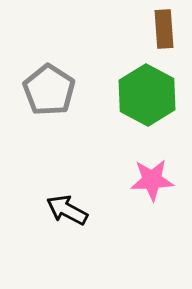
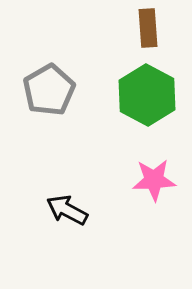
brown rectangle: moved 16 px left, 1 px up
gray pentagon: rotated 9 degrees clockwise
pink star: moved 2 px right
